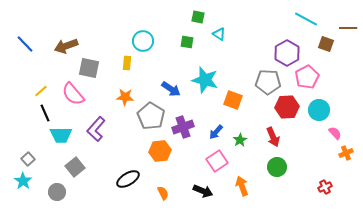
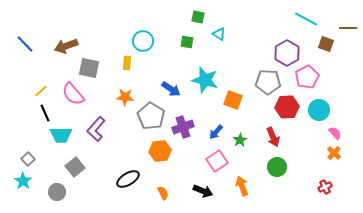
orange cross at (346, 153): moved 12 px left; rotated 24 degrees counterclockwise
